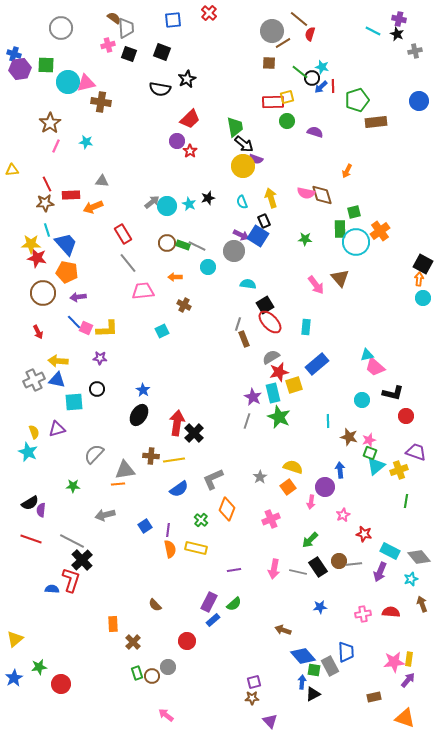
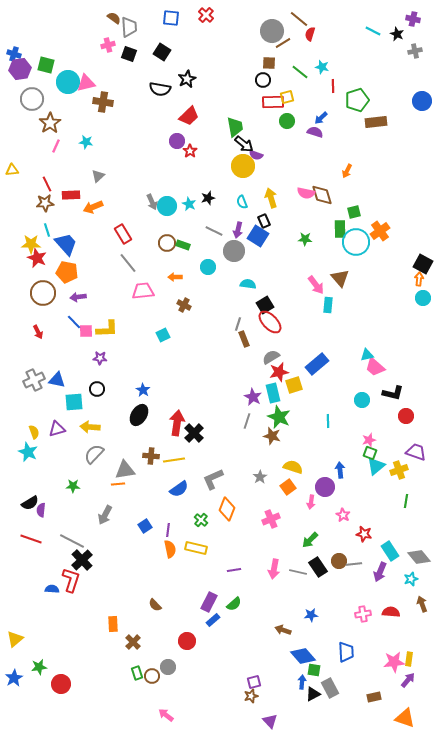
red cross at (209, 13): moved 3 px left, 2 px down
purple cross at (399, 19): moved 14 px right
blue square at (173, 20): moved 2 px left, 2 px up; rotated 12 degrees clockwise
gray circle at (61, 28): moved 29 px left, 71 px down
gray trapezoid at (126, 28): moved 3 px right, 1 px up
black square at (162, 52): rotated 12 degrees clockwise
green square at (46, 65): rotated 12 degrees clockwise
black circle at (312, 78): moved 49 px left, 2 px down
blue arrow at (321, 87): moved 31 px down
blue circle at (419, 101): moved 3 px right
brown cross at (101, 102): moved 2 px right
red trapezoid at (190, 119): moved 1 px left, 3 px up
purple semicircle at (256, 159): moved 4 px up
gray triangle at (102, 181): moved 4 px left, 5 px up; rotated 48 degrees counterclockwise
gray arrow at (152, 202): rotated 105 degrees clockwise
purple arrow at (241, 235): moved 3 px left, 5 px up; rotated 77 degrees clockwise
gray line at (197, 246): moved 17 px right, 15 px up
red star at (37, 258): rotated 12 degrees clockwise
cyan rectangle at (306, 327): moved 22 px right, 22 px up
pink square at (86, 328): moved 3 px down; rotated 24 degrees counterclockwise
cyan square at (162, 331): moved 1 px right, 4 px down
yellow arrow at (58, 361): moved 32 px right, 66 px down
brown star at (349, 437): moved 77 px left, 1 px up
gray arrow at (105, 515): rotated 48 degrees counterclockwise
pink star at (343, 515): rotated 16 degrees counterclockwise
cyan rectangle at (390, 551): rotated 30 degrees clockwise
blue star at (320, 607): moved 9 px left, 8 px down
gray rectangle at (330, 666): moved 22 px down
brown star at (252, 698): moved 1 px left, 2 px up; rotated 16 degrees counterclockwise
